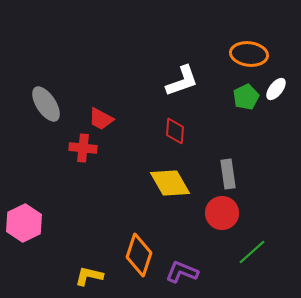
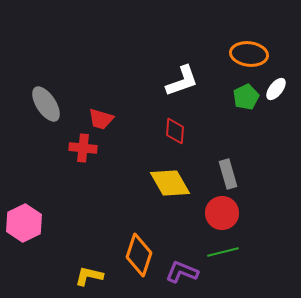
red trapezoid: rotated 12 degrees counterclockwise
gray rectangle: rotated 8 degrees counterclockwise
green line: moved 29 px left; rotated 28 degrees clockwise
